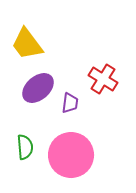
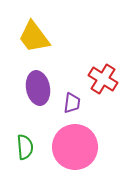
yellow trapezoid: moved 7 px right, 7 px up
purple ellipse: rotated 60 degrees counterclockwise
purple trapezoid: moved 2 px right
pink circle: moved 4 px right, 8 px up
